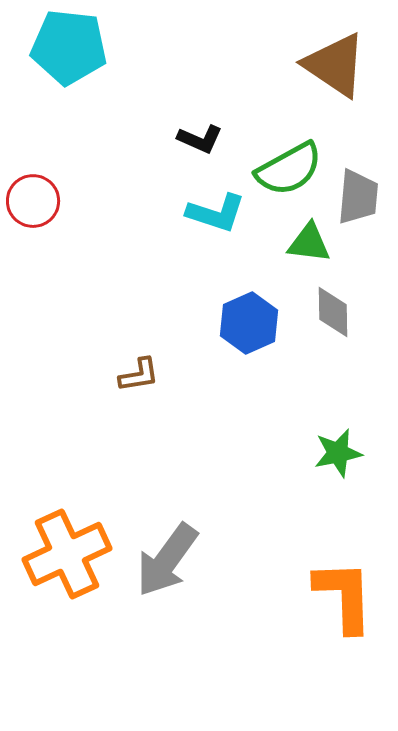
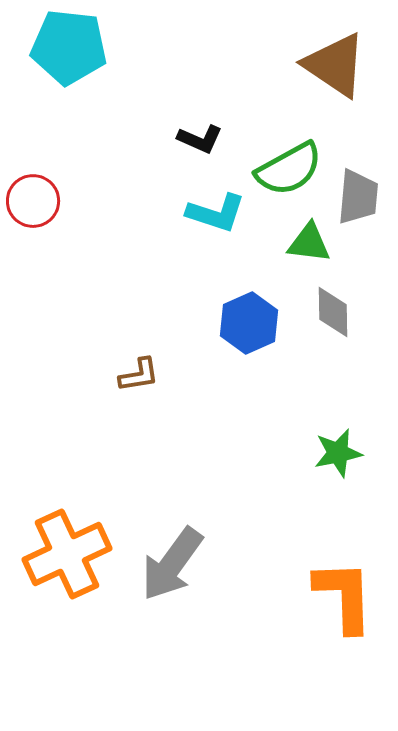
gray arrow: moved 5 px right, 4 px down
